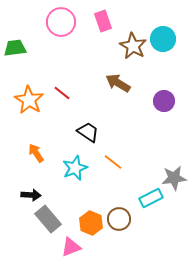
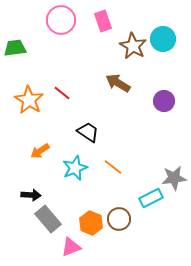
pink circle: moved 2 px up
orange arrow: moved 4 px right, 2 px up; rotated 90 degrees counterclockwise
orange line: moved 5 px down
